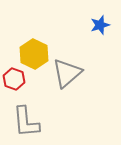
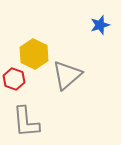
gray triangle: moved 2 px down
